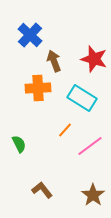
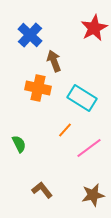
red star: moved 31 px up; rotated 28 degrees clockwise
orange cross: rotated 15 degrees clockwise
pink line: moved 1 px left, 2 px down
brown star: rotated 25 degrees clockwise
